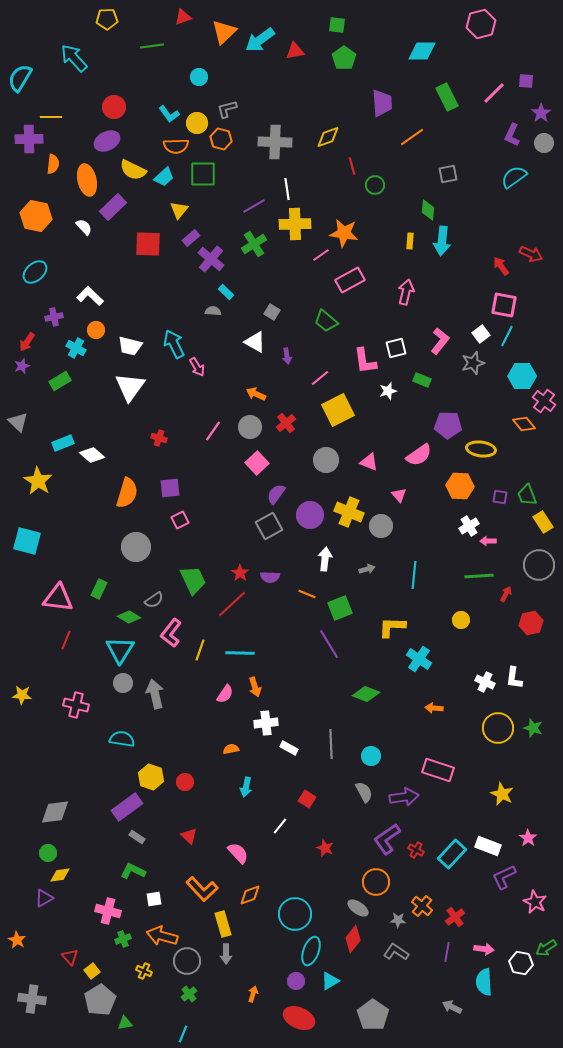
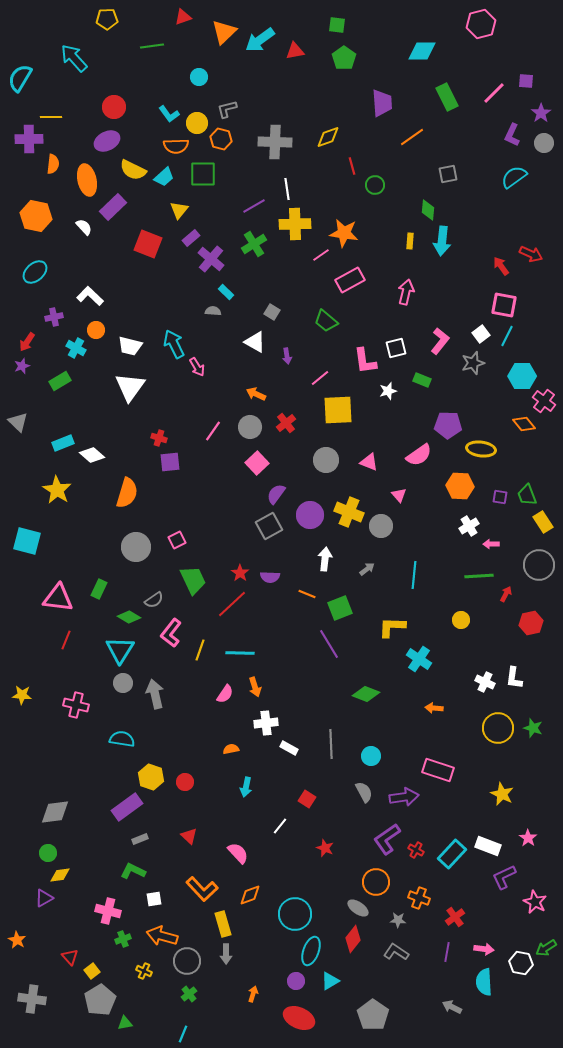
red square at (148, 244): rotated 20 degrees clockwise
yellow square at (338, 410): rotated 24 degrees clockwise
yellow star at (38, 481): moved 19 px right, 9 px down
purple square at (170, 488): moved 26 px up
pink square at (180, 520): moved 3 px left, 20 px down
pink arrow at (488, 541): moved 3 px right, 3 px down
gray arrow at (367, 569): rotated 21 degrees counterclockwise
gray rectangle at (137, 837): moved 3 px right, 2 px down; rotated 56 degrees counterclockwise
orange cross at (422, 906): moved 3 px left, 8 px up; rotated 20 degrees counterclockwise
